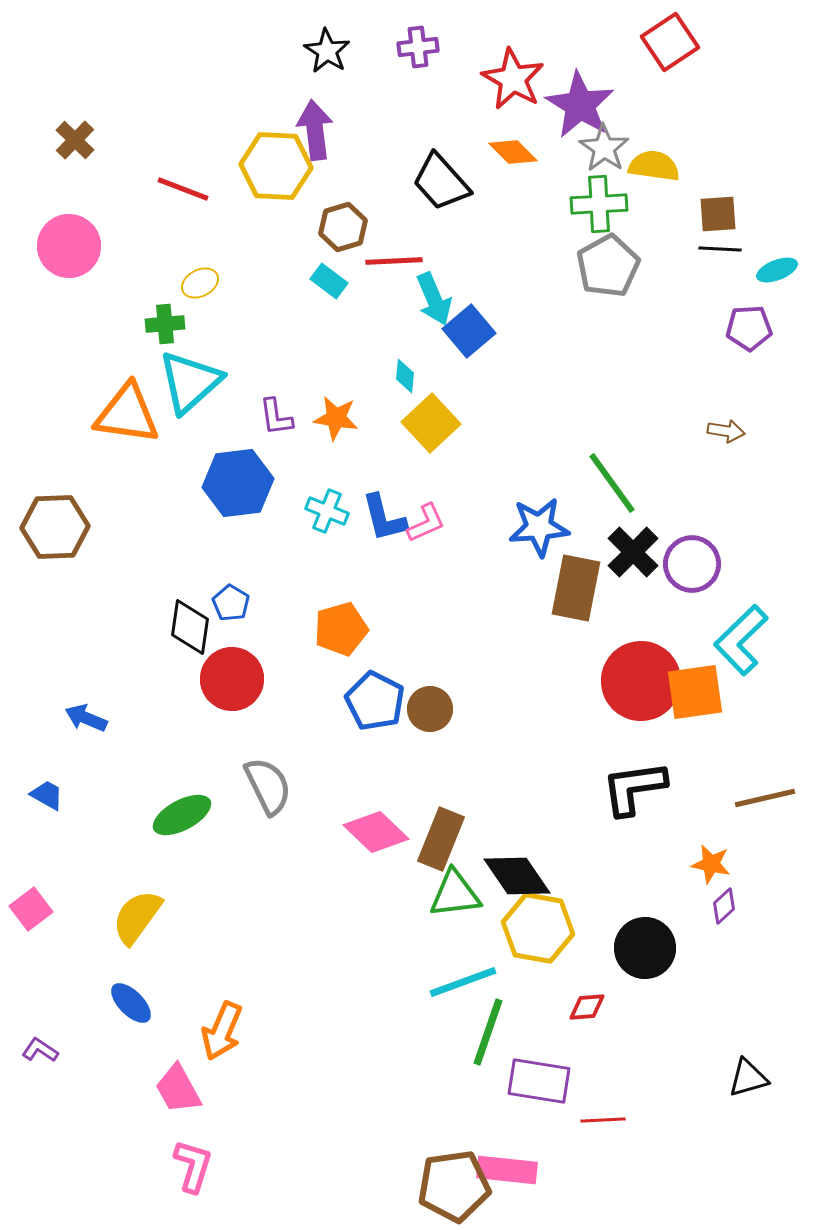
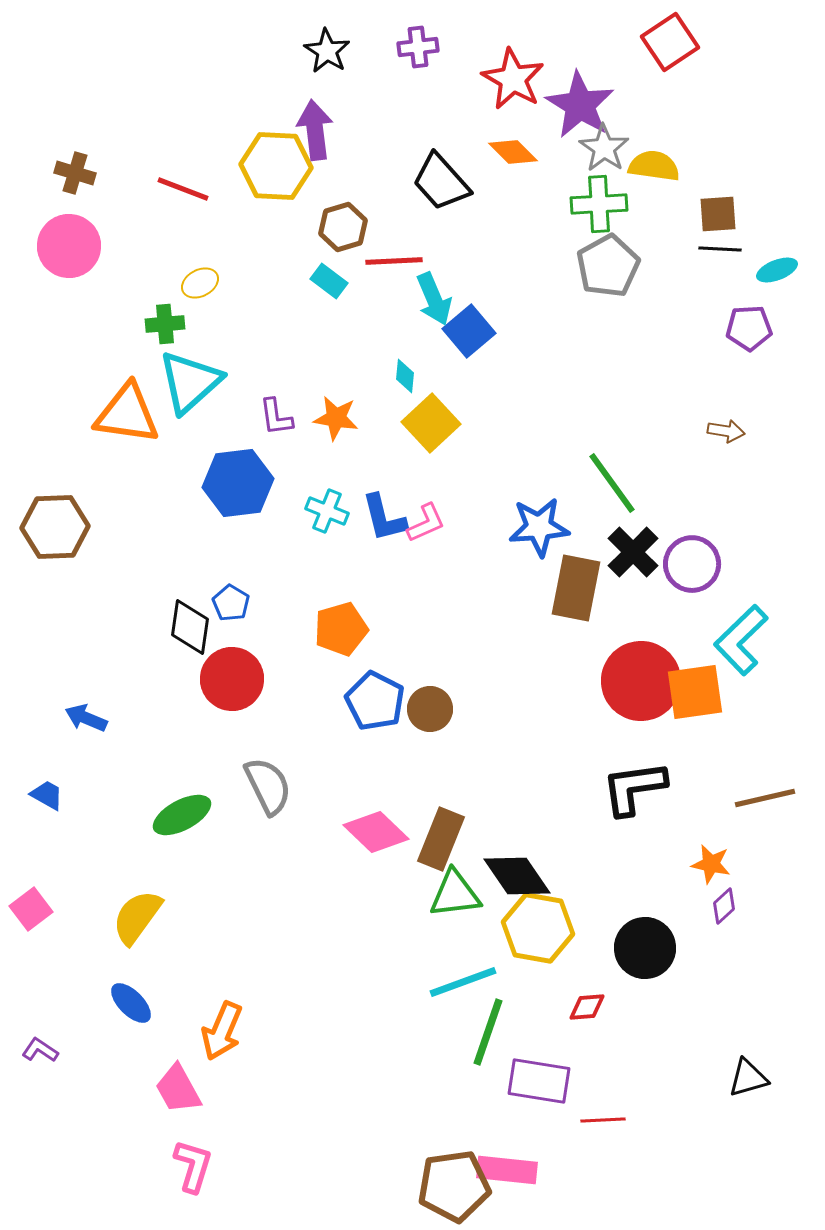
brown cross at (75, 140): moved 33 px down; rotated 27 degrees counterclockwise
